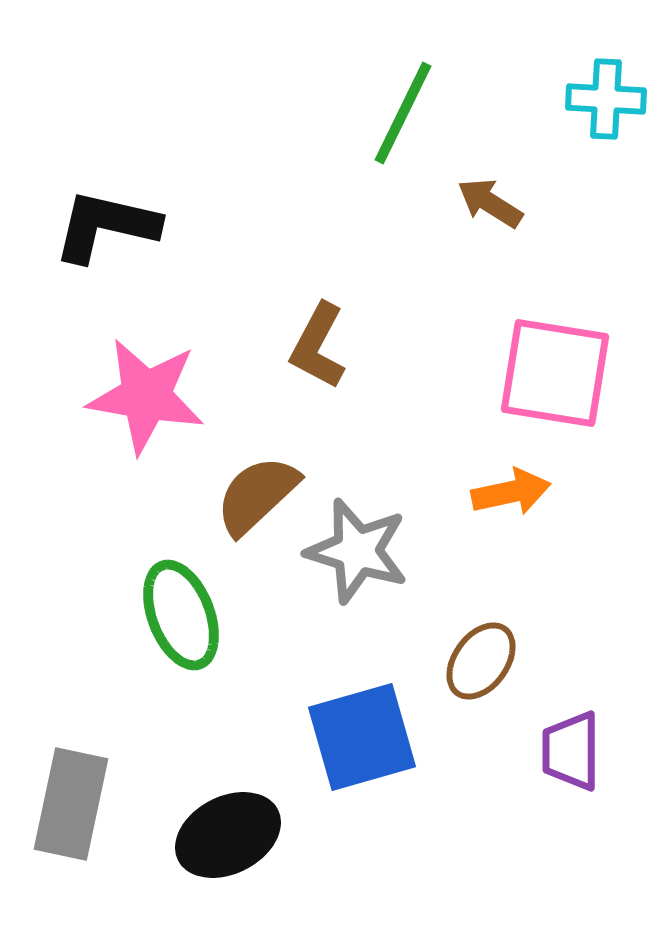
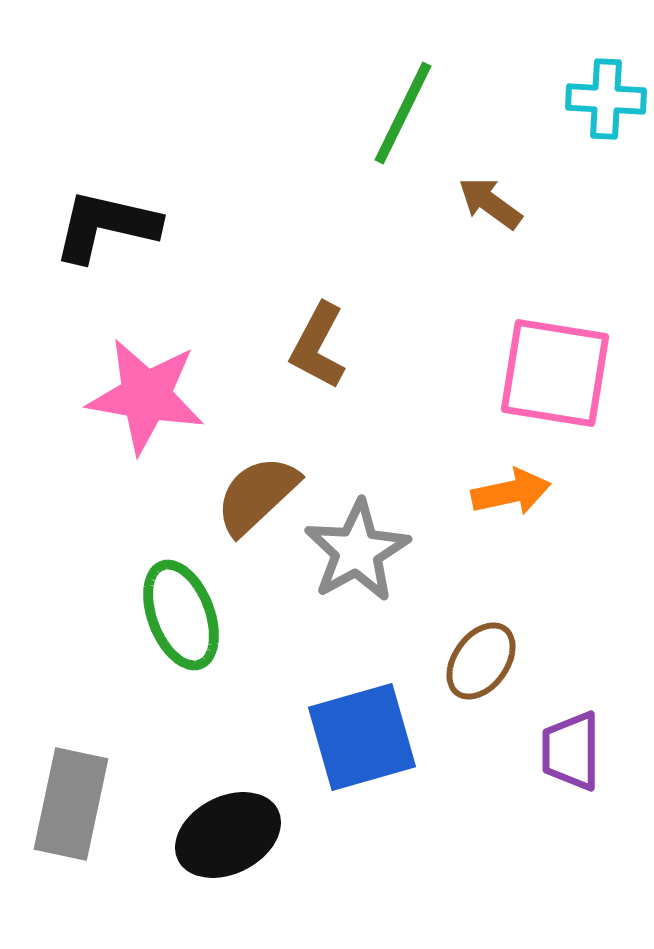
brown arrow: rotated 4 degrees clockwise
gray star: rotated 26 degrees clockwise
